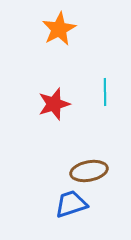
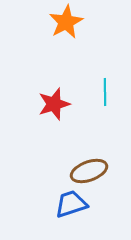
orange star: moved 7 px right, 7 px up
brown ellipse: rotated 9 degrees counterclockwise
